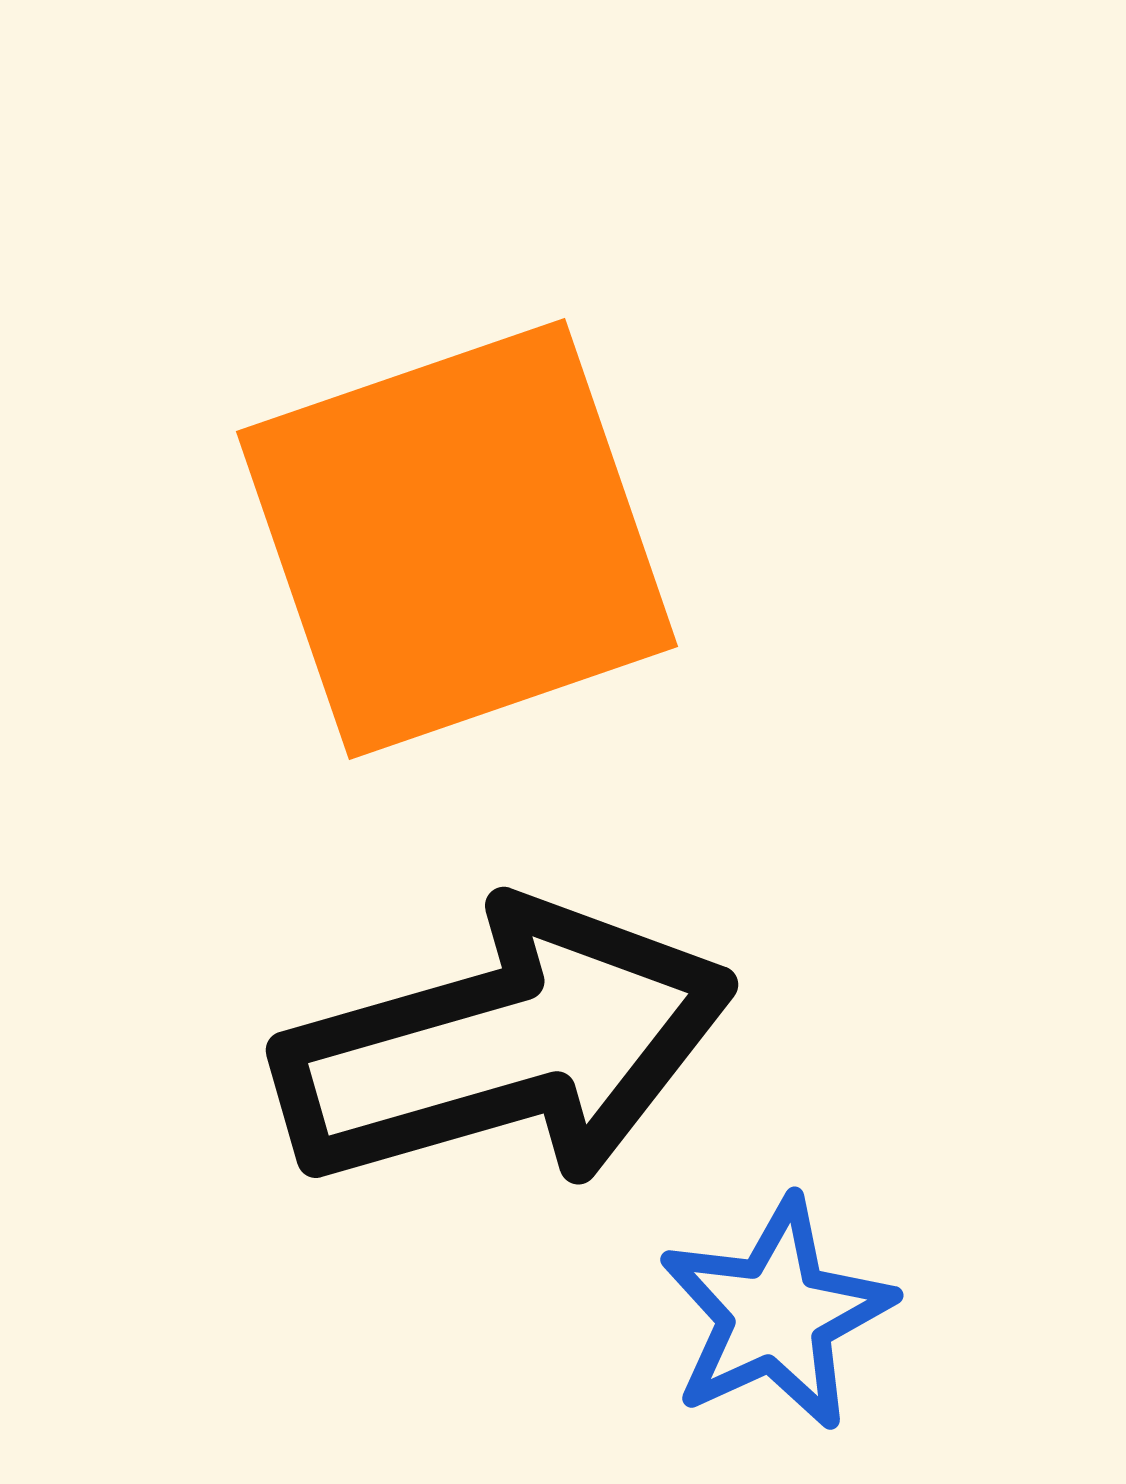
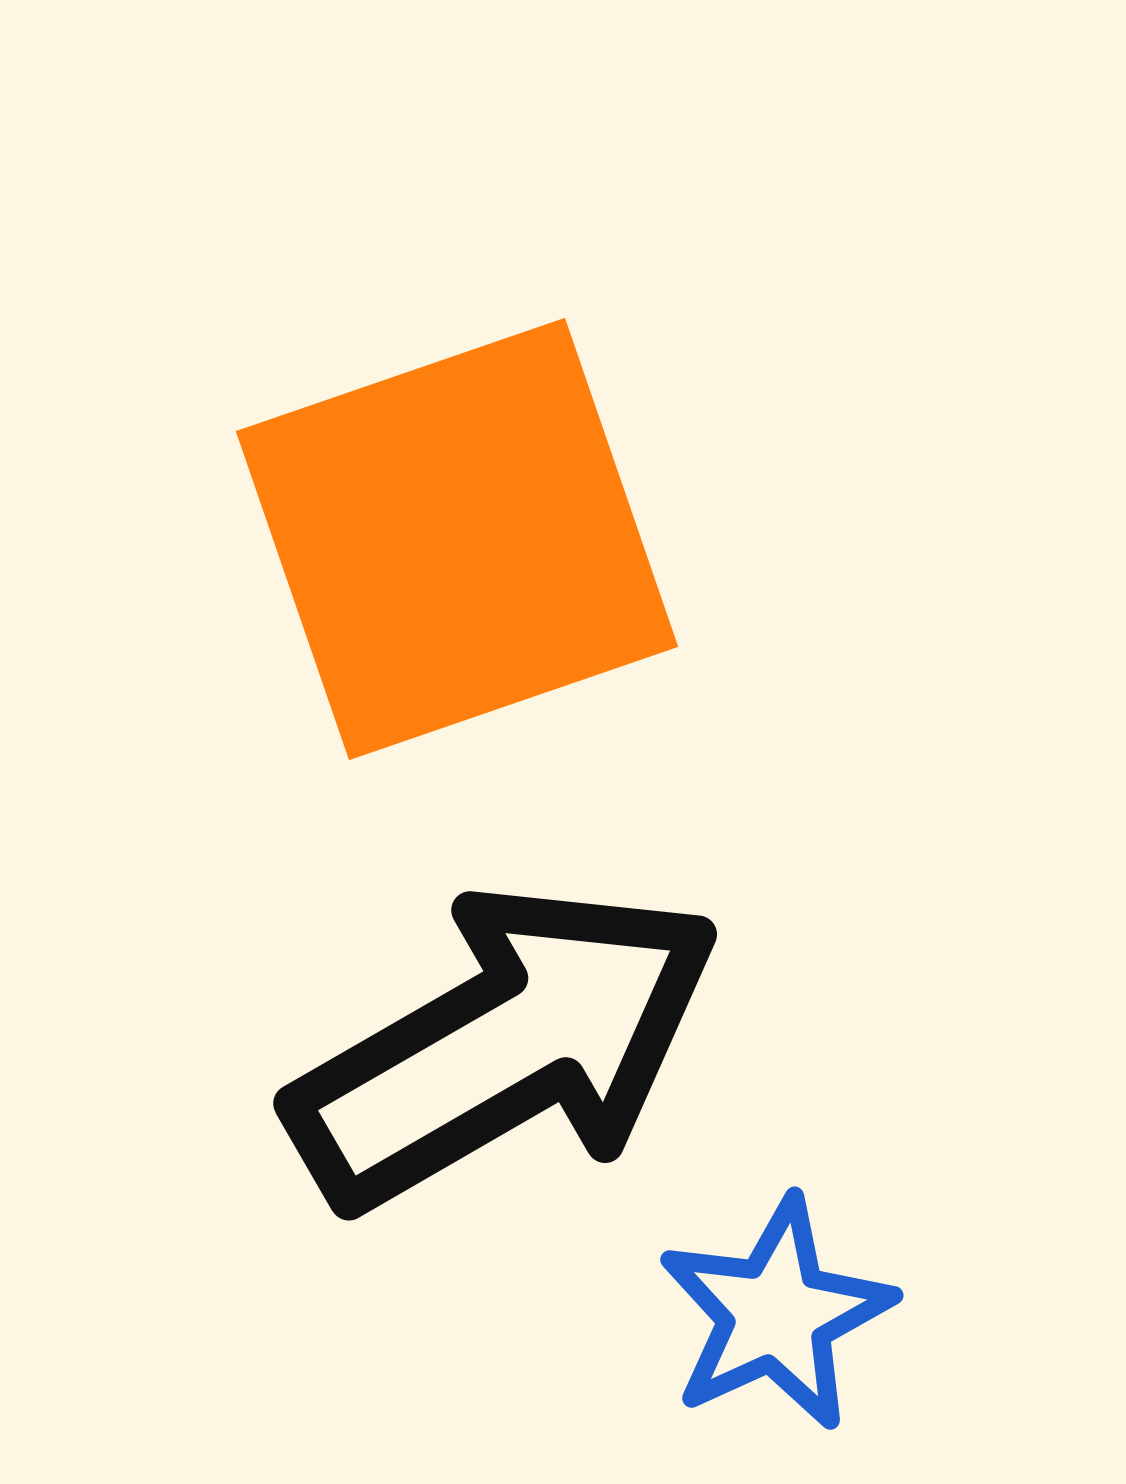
black arrow: rotated 14 degrees counterclockwise
